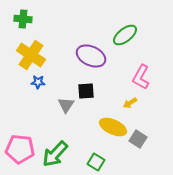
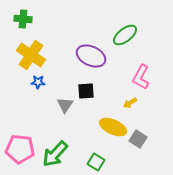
gray triangle: moved 1 px left
